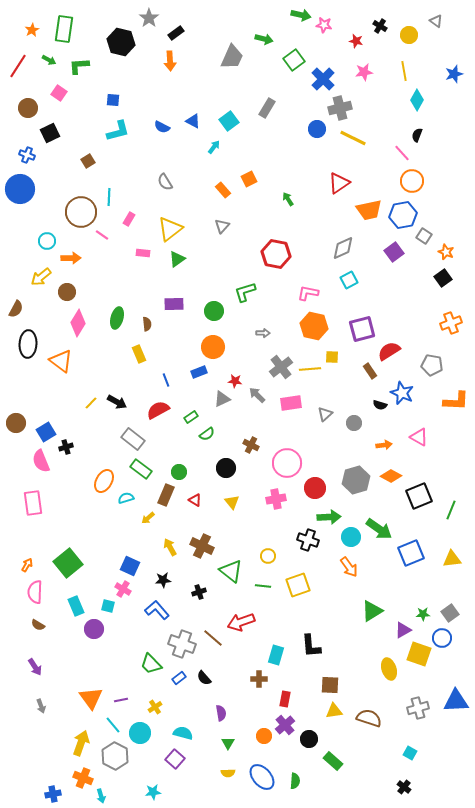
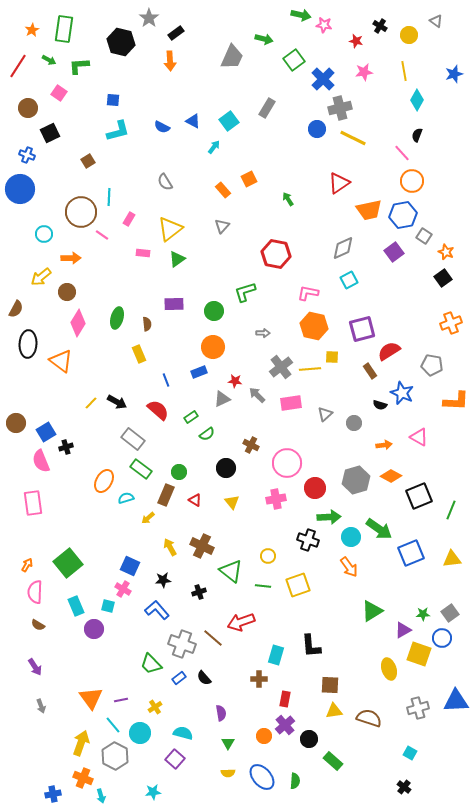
cyan circle at (47, 241): moved 3 px left, 7 px up
red semicircle at (158, 410): rotated 70 degrees clockwise
